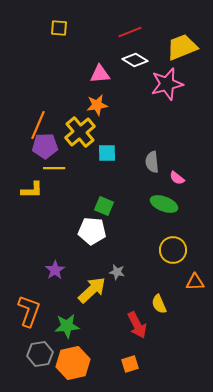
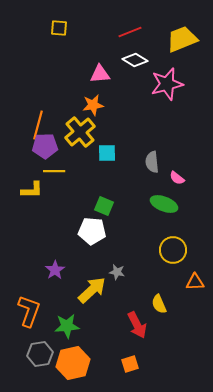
yellow trapezoid: moved 8 px up
orange star: moved 4 px left
orange line: rotated 8 degrees counterclockwise
yellow line: moved 3 px down
